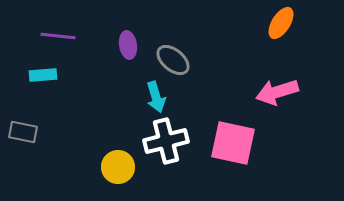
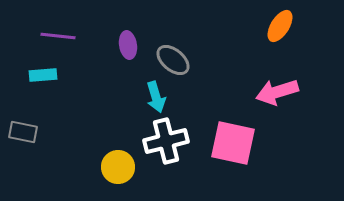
orange ellipse: moved 1 px left, 3 px down
